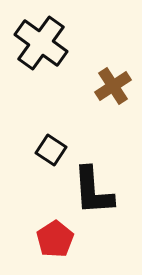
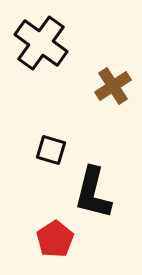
black square: rotated 16 degrees counterclockwise
black L-shape: moved 2 px down; rotated 18 degrees clockwise
